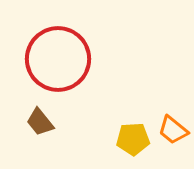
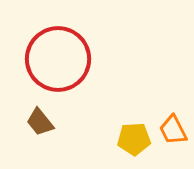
orange trapezoid: rotated 24 degrees clockwise
yellow pentagon: moved 1 px right
